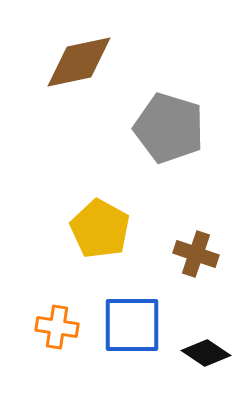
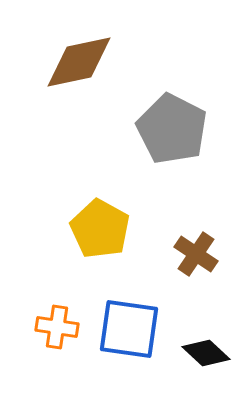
gray pentagon: moved 3 px right, 1 px down; rotated 10 degrees clockwise
brown cross: rotated 15 degrees clockwise
blue square: moved 3 px left, 4 px down; rotated 8 degrees clockwise
black diamond: rotated 9 degrees clockwise
